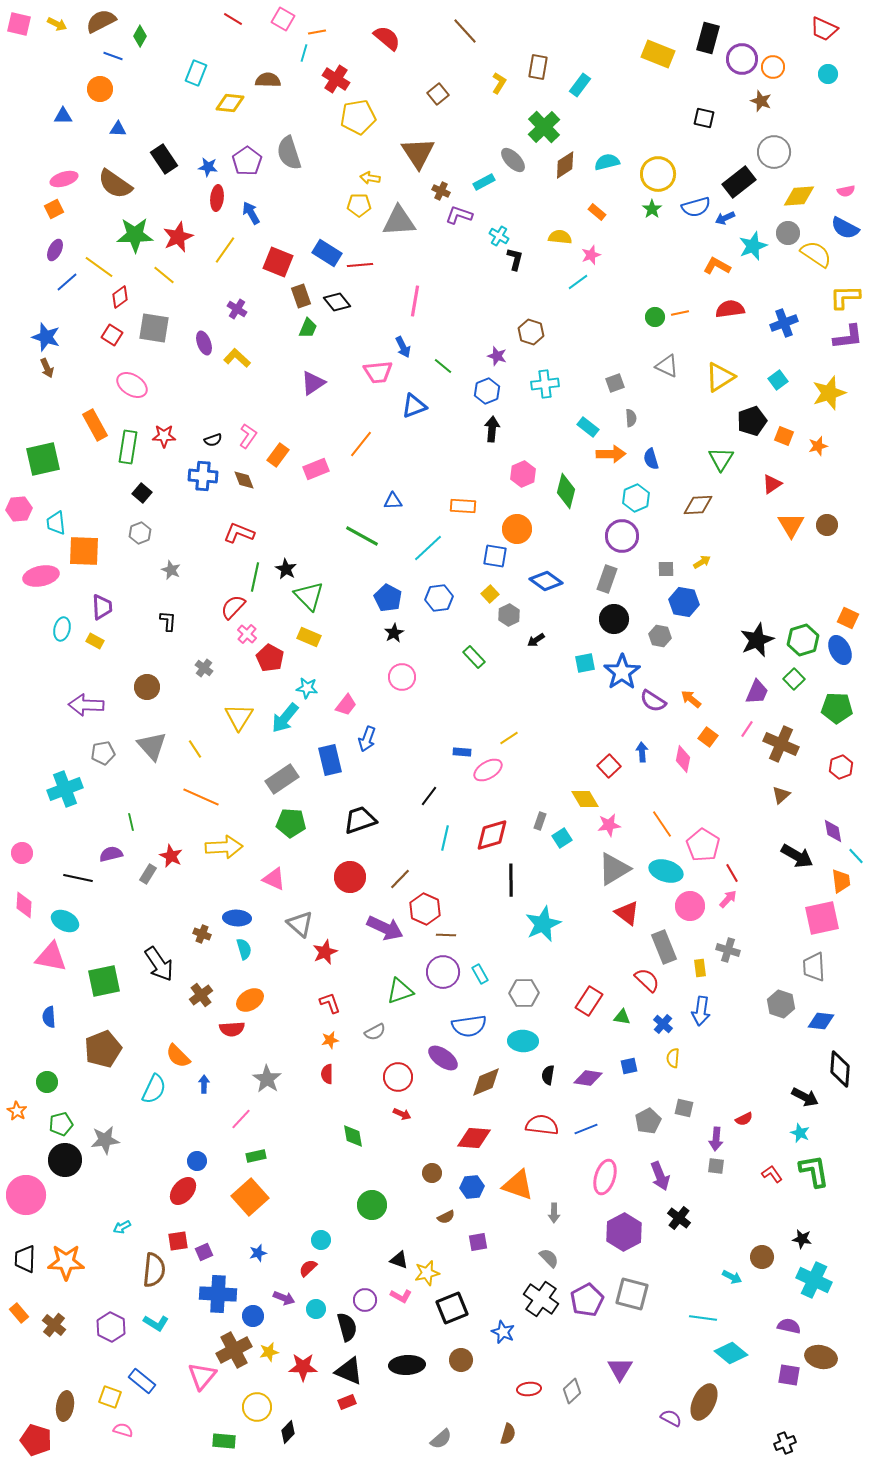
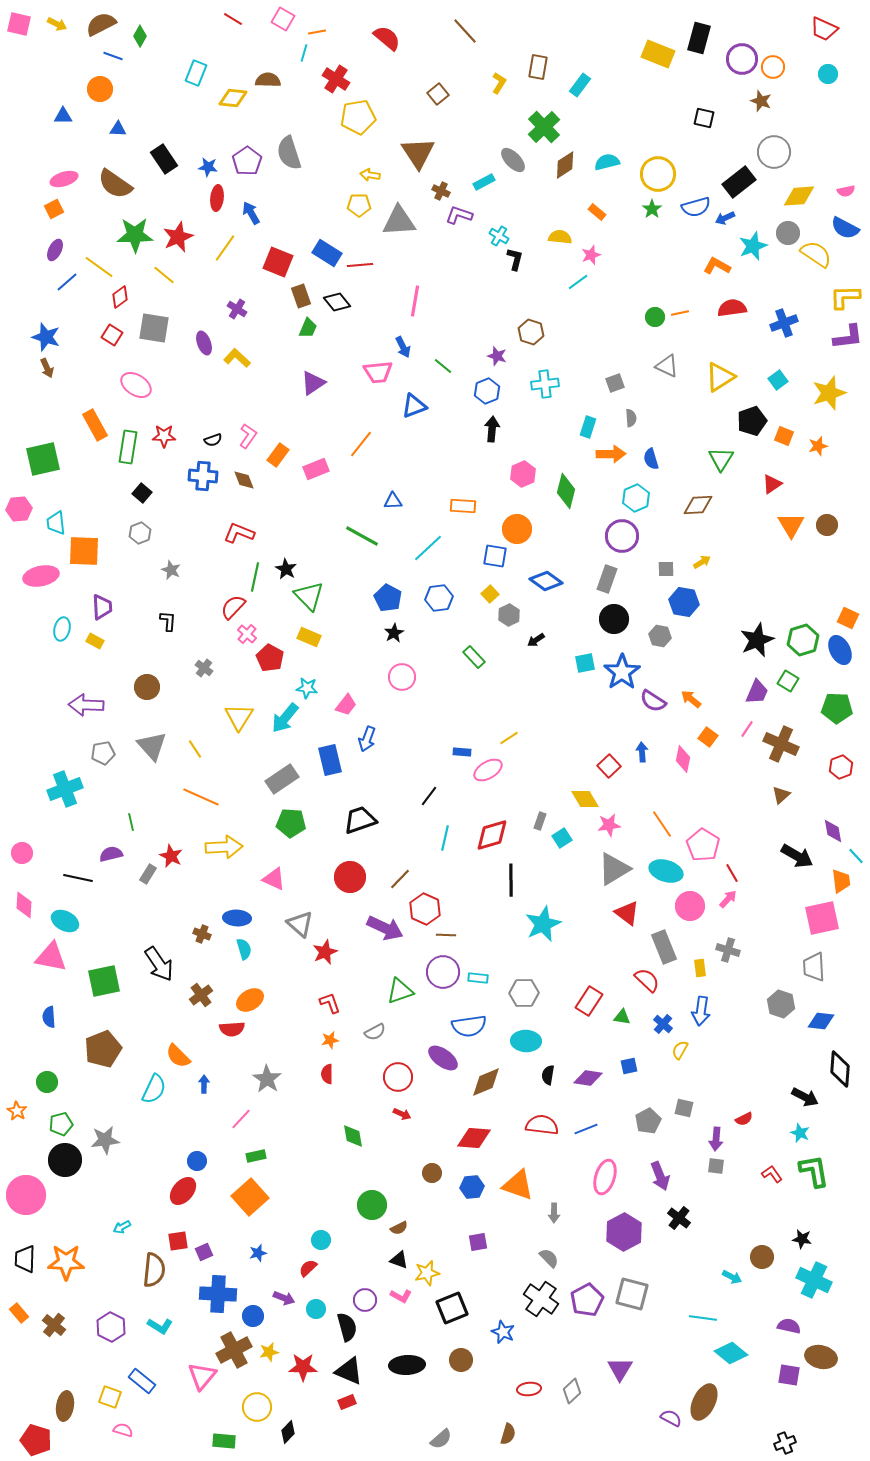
brown semicircle at (101, 21): moved 3 px down
black rectangle at (708, 38): moved 9 px left
yellow diamond at (230, 103): moved 3 px right, 5 px up
yellow arrow at (370, 178): moved 3 px up
yellow line at (225, 250): moved 2 px up
red semicircle at (730, 309): moved 2 px right, 1 px up
pink ellipse at (132, 385): moved 4 px right
cyan rectangle at (588, 427): rotated 70 degrees clockwise
green square at (794, 679): moved 6 px left, 2 px down; rotated 15 degrees counterclockwise
cyan rectangle at (480, 974): moved 2 px left, 4 px down; rotated 54 degrees counterclockwise
cyan ellipse at (523, 1041): moved 3 px right
yellow semicircle at (673, 1058): moved 7 px right, 8 px up; rotated 24 degrees clockwise
brown semicircle at (446, 1217): moved 47 px left, 11 px down
cyan L-shape at (156, 1323): moved 4 px right, 3 px down
